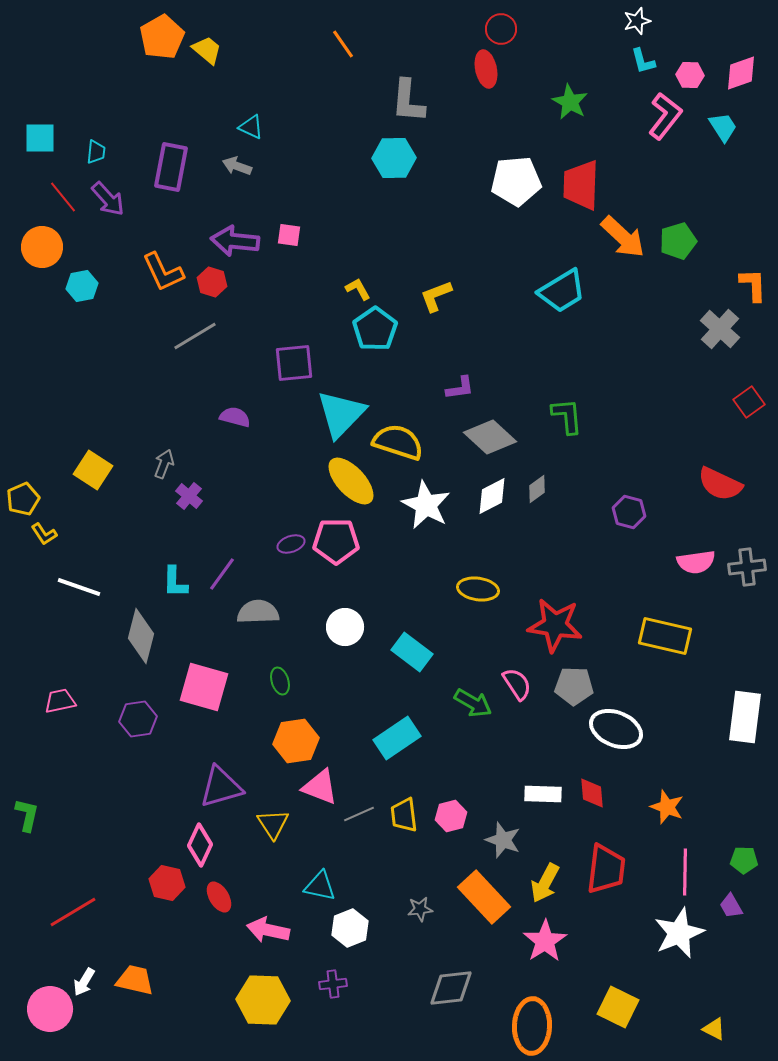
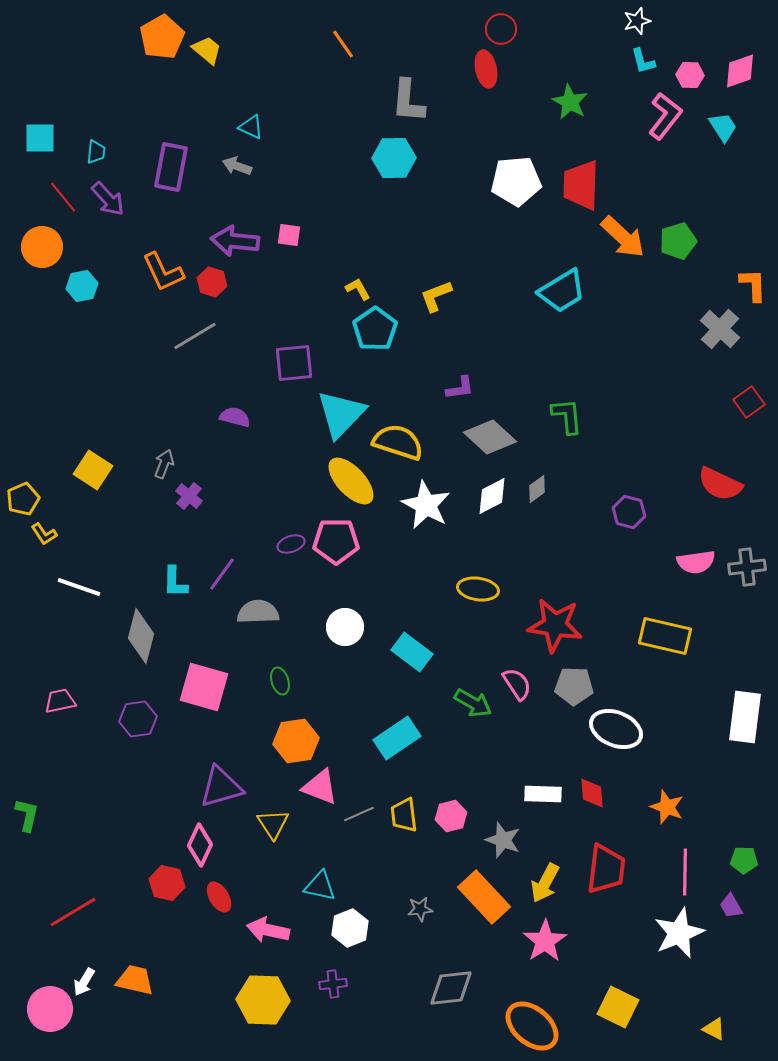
pink diamond at (741, 73): moved 1 px left, 2 px up
orange ellipse at (532, 1026): rotated 52 degrees counterclockwise
